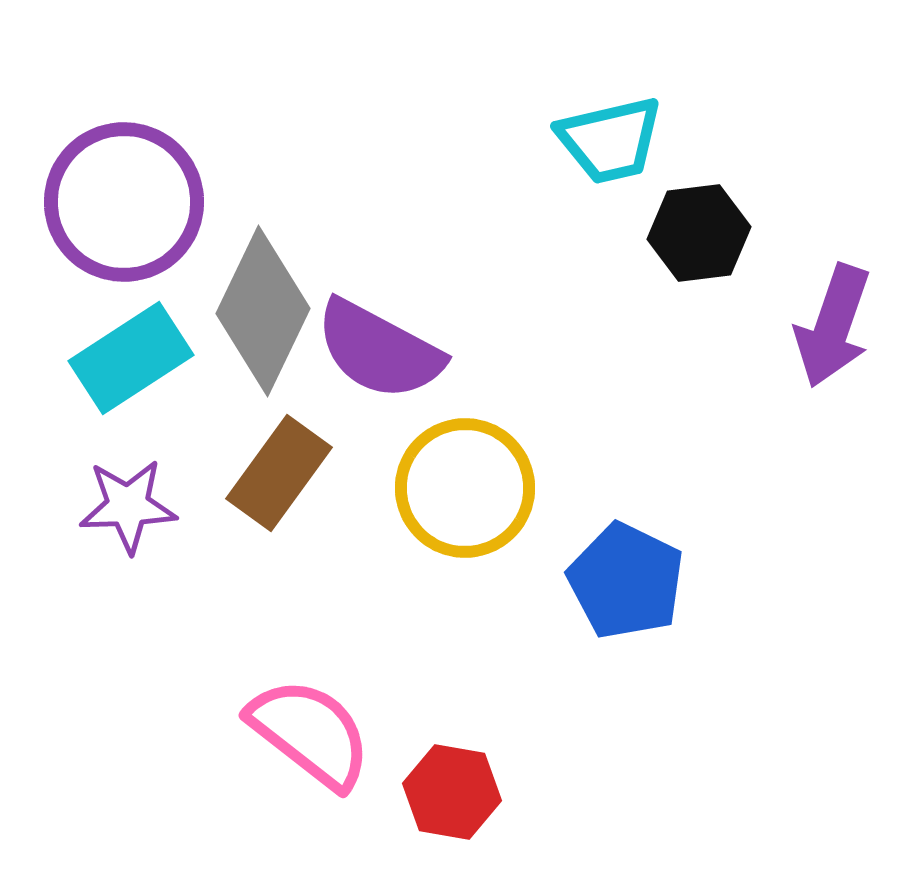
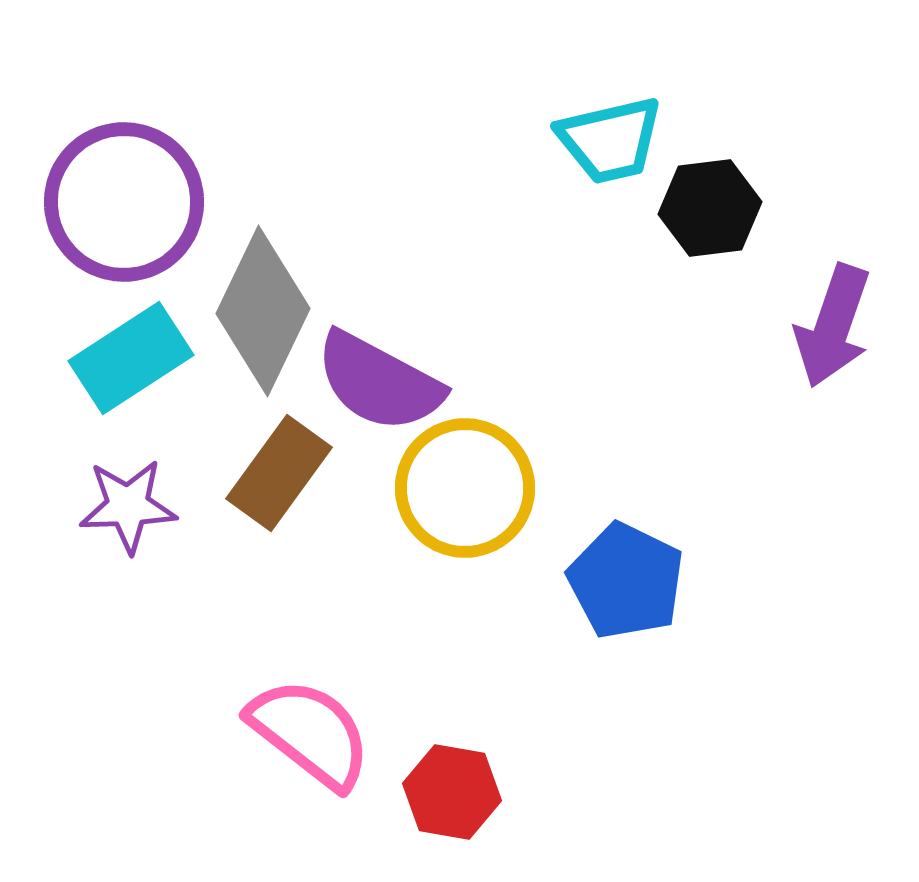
black hexagon: moved 11 px right, 25 px up
purple semicircle: moved 32 px down
